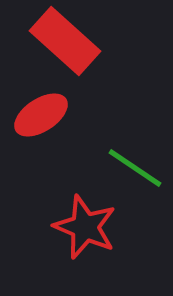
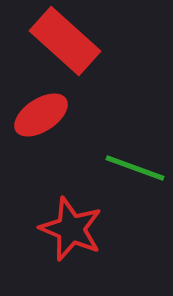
green line: rotated 14 degrees counterclockwise
red star: moved 14 px left, 2 px down
